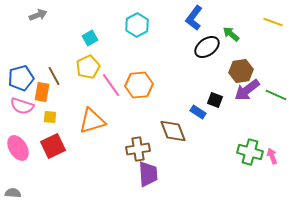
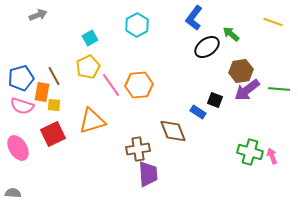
green line: moved 3 px right, 6 px up; rotated 20 degrees counterclockwise
yellow square: moved 4 px right, 12 px up
red square: moved 12 px up
